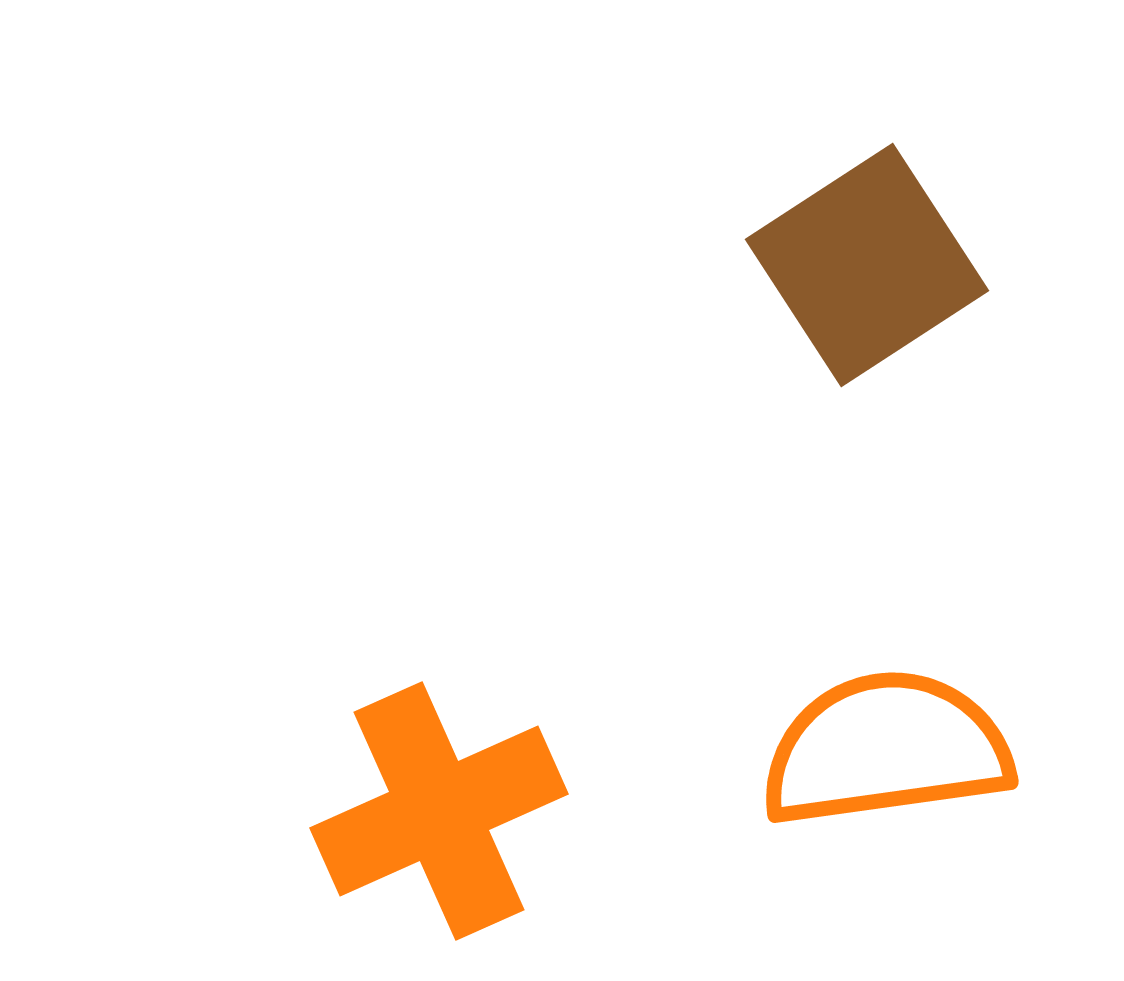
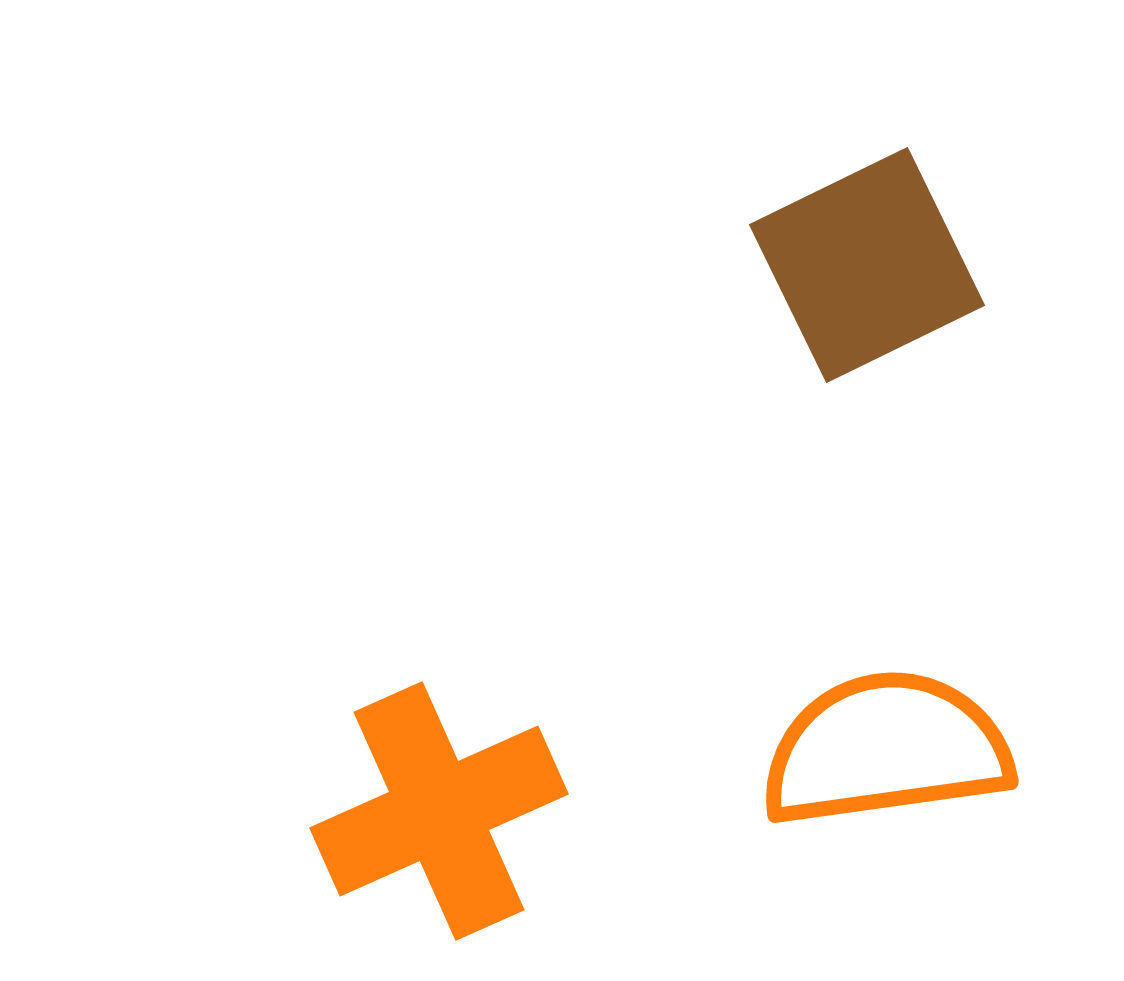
brown square: rotated 7 degrees clockwise
